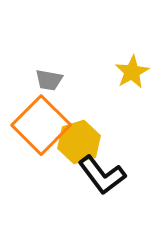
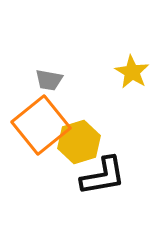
yellow star: rotated 12 degrees counterclockwise
orange square: rotated 6 degrees clockwise
black L-shape: moved 1 px right, 1 px down; rotated 63 degrees counterclockwise
